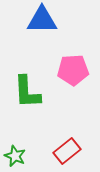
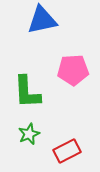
blue triangle: rotated 12 degrees counterclockwise
red rectangle: rotated 12 degrees clockwise
green star: moved 14 px right, 22 px up; rotated 25 degrees clockwise
